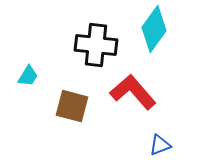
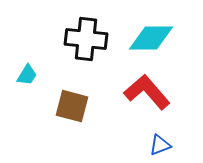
cyan diamond: moved 3 px left, 9 px down; rotated 54 degrees clockwise
black cross: moved 10 px left, 6 px up
cyan trapezoid: moved 1 px left, 1 px up
red L-shape: moved 14 px right
